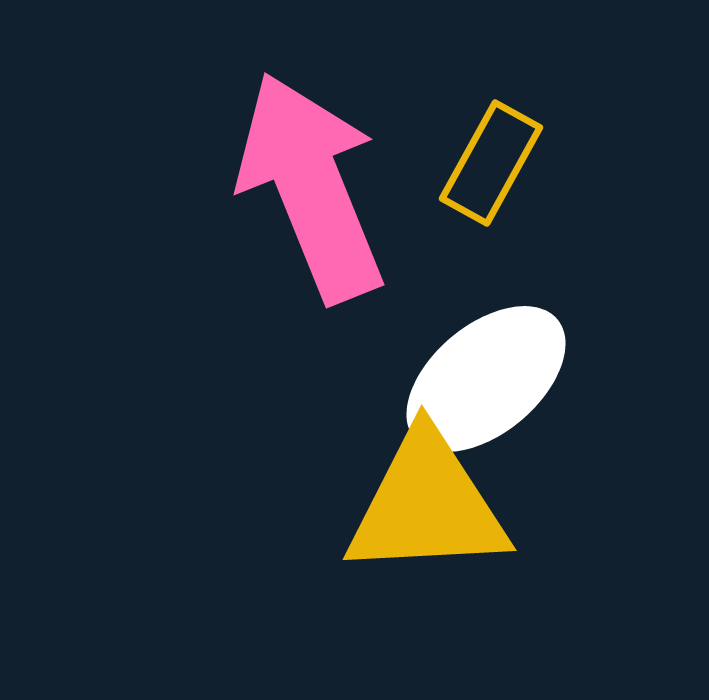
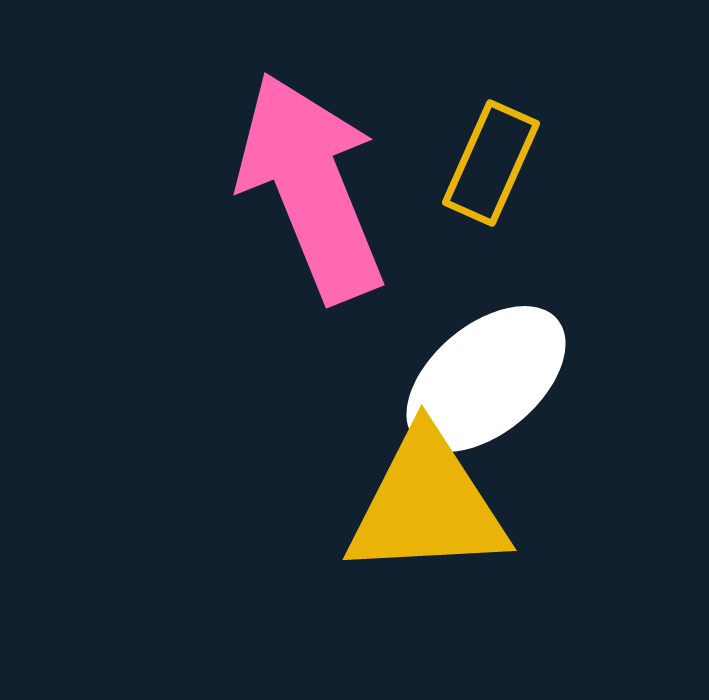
yellow rectangle: rotated 5 degrees counterclockwise
